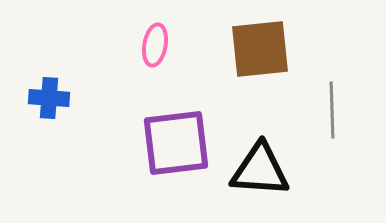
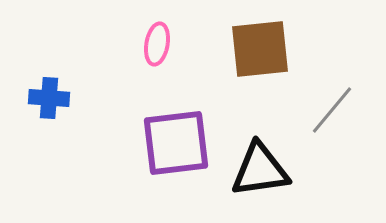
pink ellipse: moved 2 px right, 1 px up
gray line: rotated 42 degrees clockwise
black triangle: rotated 12 degrees counterclockwise
